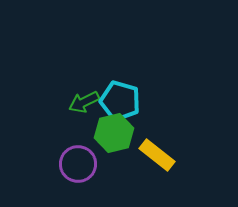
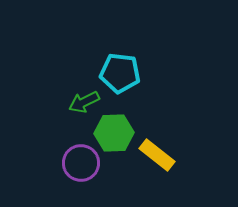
cyan pentagon: moved 28 px up; rotated 9 degrees counterclockwise
green hexagon: rotated 12 degrees clockwise
purple circle: moved 3 px right, 1 px up
